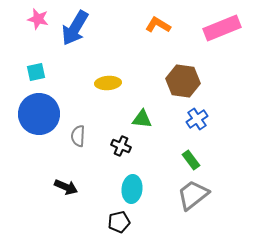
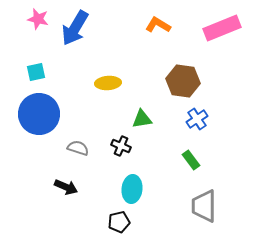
green triangle: rotated 15 degrees counterclockwise
gray semicircle: moved 12 px down; rotated 105 degrees clockwise
gray trapezoid: moved 11 px right, 11 px down; rotated 52 degrees counterclockwise
